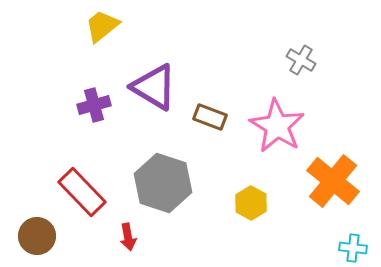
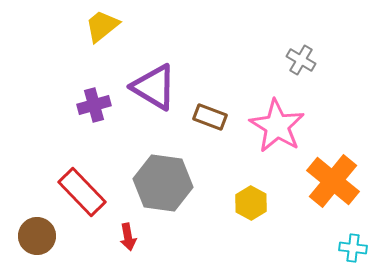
gray hexagon: rotated 10 degrees counterclockwise
